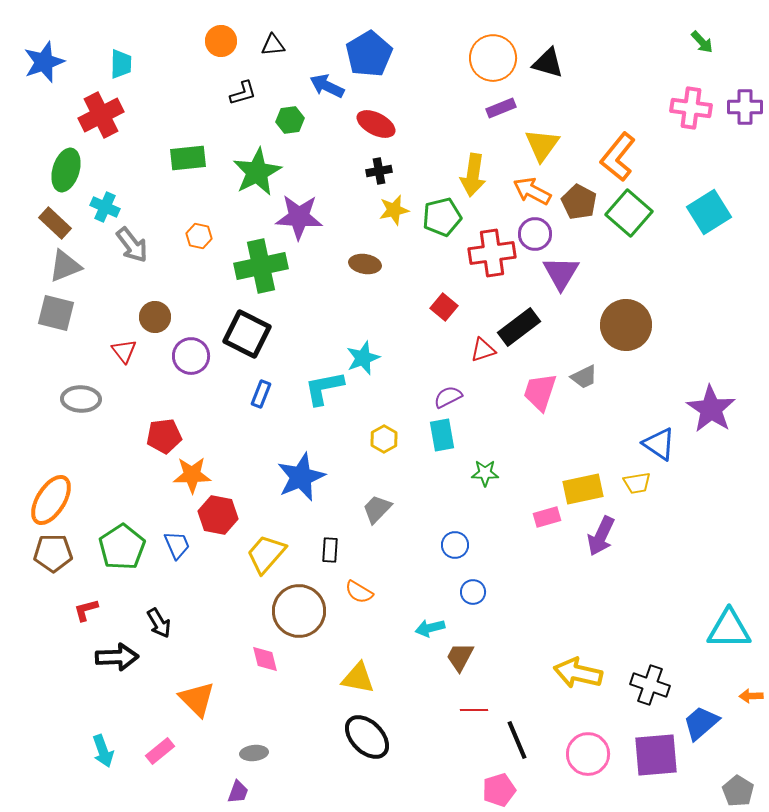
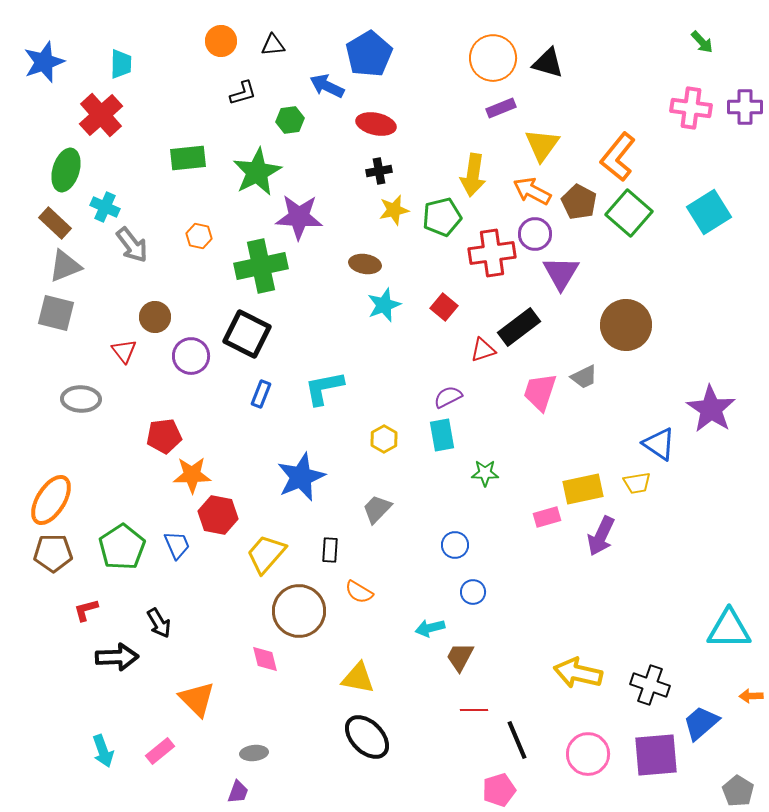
red cross at (101, 115): rotated 15 degrees counterclockwise
red ellipse at (376, 124): rotated 15 degrees counterclockwise
cyan star at (363, 358): moved 21 px right, 53 px up
